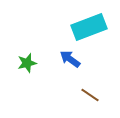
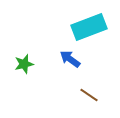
green star: moved 3 px left, 1 px down
brown line: moved 1 px left
